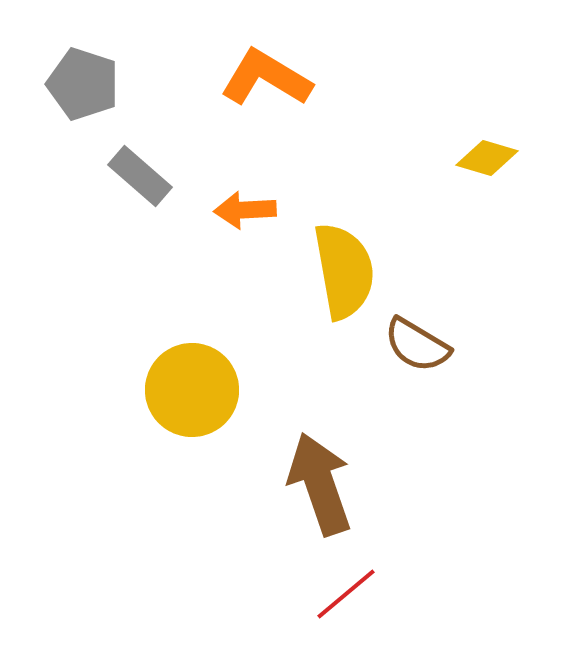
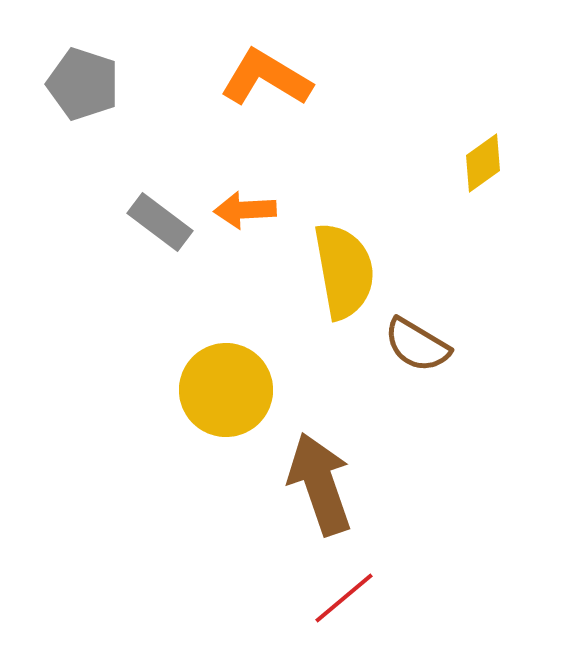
yellow diamond: moved 4 px left, 5 px down; rotated 52 degrees counterclockwise
gray rectangle: moved 20 px right, 46 px down; rotated 4 degrees counterclockwise
yellow circle: moved 34 px right
red line: moved 2 px left, 4 px down
